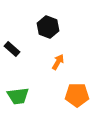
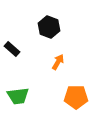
black hexagon: moved 1 px right
orange pentagon: moved 1 px left, 2 px down
